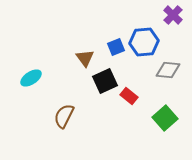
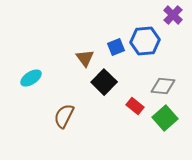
blue hexagon: moved 1 px right, 1 px up
gray diamond: moved 5 px left, 16 px down
black square: moved 1 px left, 1 px down; rotated 20 degrees counterclockwise
red rectangle: moved 6 px right, 10 px down
